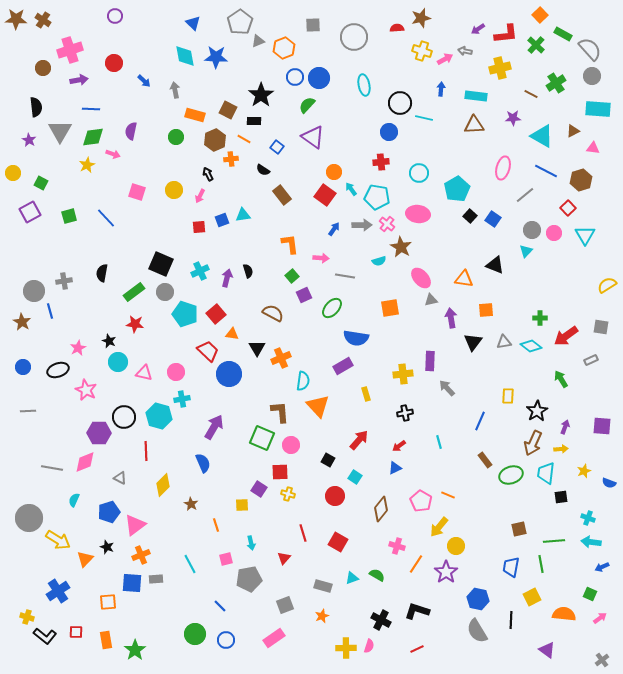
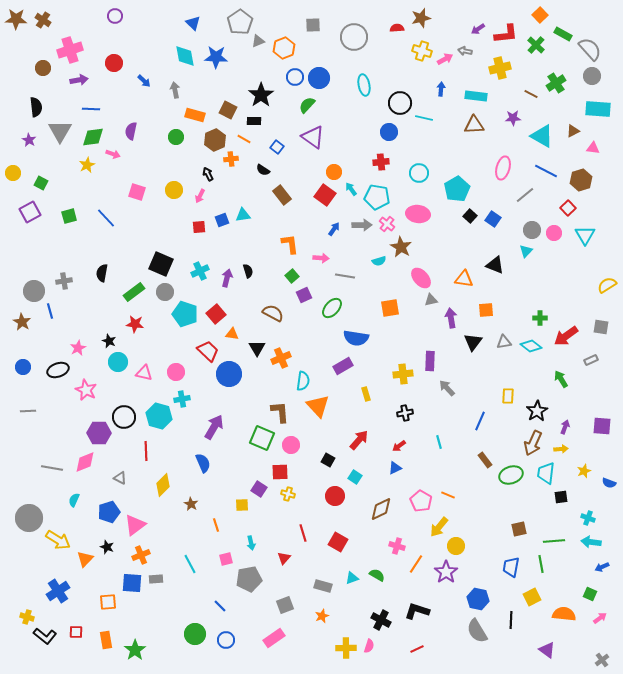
brown diamond at (381, 509): rotated 25 degrees clockwise
